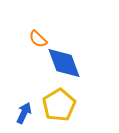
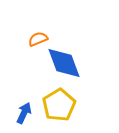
orange semicircle: rotated 114 degrees clockwise
